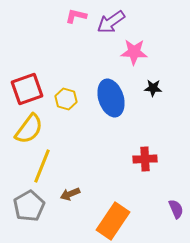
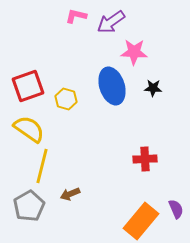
red square: moved 1 px right, 3 px up
blue ellipse: moved 1 px right, 12 px up
yellow semicircle: rotated 92 degrees counterclockwise
yellow line: rotated 8 degrees counterclockwise
orange rectangle: moved 28 px right; rotated 6 degrees clockwise
